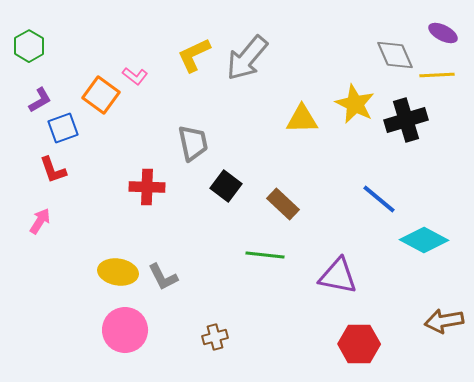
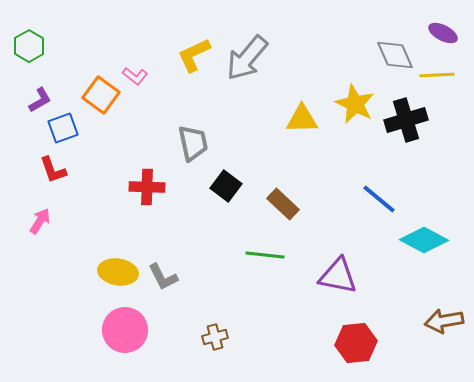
red hexagon: moved 3 px left, 1 px up; rotated 6 degrees counterclockwise
